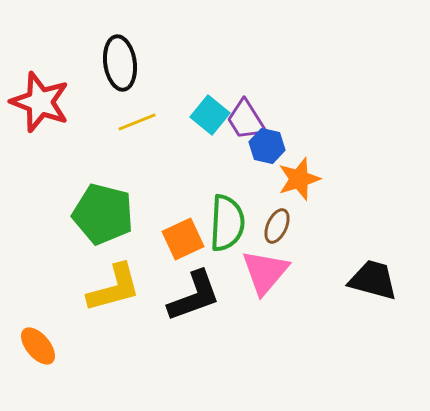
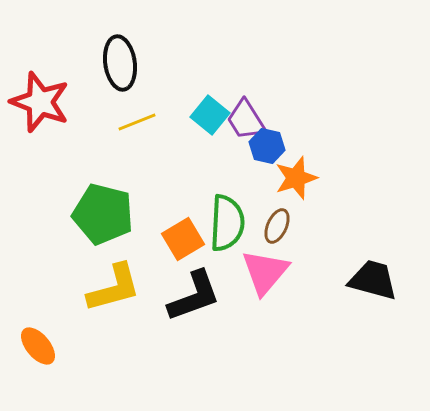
orange star: moved 3 px left, 1 px up
orange square: rotated 6 degrees counterclockwise
